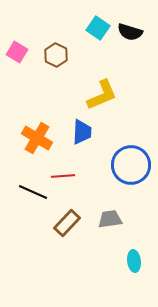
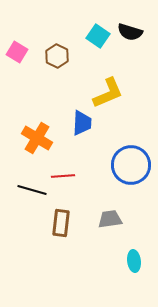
cyan square: moved 8 px down
brown hexagon: moved 1 px right, 1 px down
yellow L-shape: moved 6 px right, 2 px up
blue trapezoid: moved 9 px up
black line: moved 1 px left, 2 px up; rotated 8 degrees counterclockwise
brown rectangle: moved 6 px left; rotated 36 degrees counterclockwise
